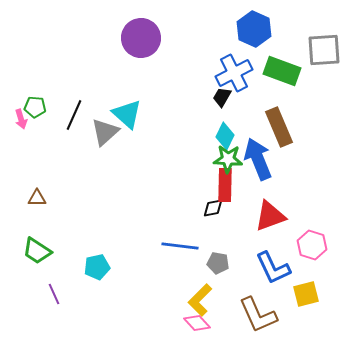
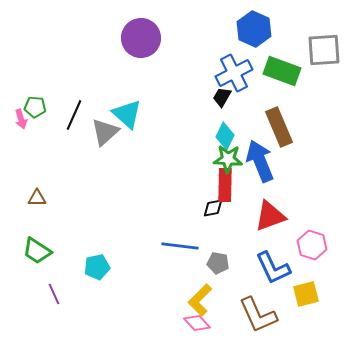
blue arrow: moved 2 px right, 2 px down
